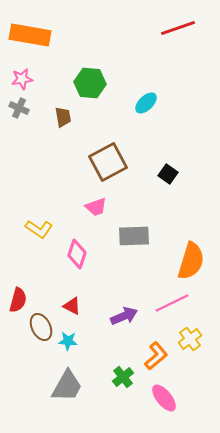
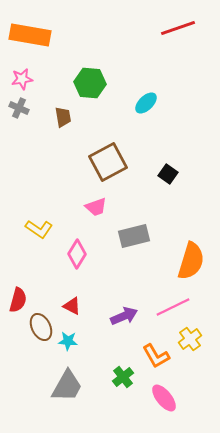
gray rectangle: rotated 12 degrees counterclockwise
pink diamond: rotated 12 degrees clockwise
pink line: moved 1 px right, 4 px down
orange L-shape: rotated 100 degrees clockwise
